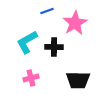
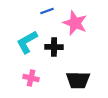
pink star: rotated 20 degrees counterclockwise
pink cross: rotated 28 degrees clockwise
